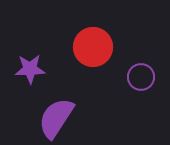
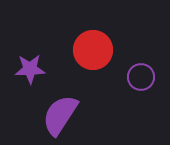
red circle: moved 3 px down
purple semicircle: moved 4 px right, 3 px up
